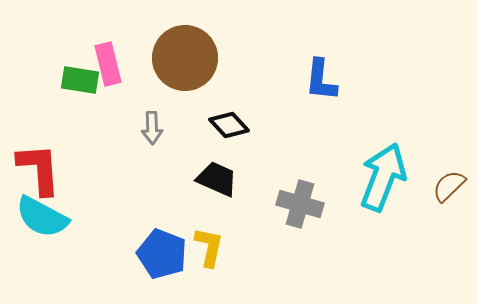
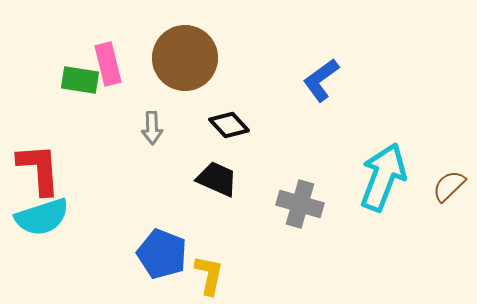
blue L-shape: rotated 48 degrees clockwise
cyan semicircle: rotated 46 degrees counterclockwise
yellow L-shape: moved 28 px down
